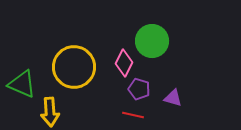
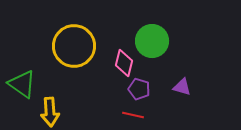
pink diamond: rotated 12 degrees counterclockwise
yellow circle: moved 21 px up
green triangle: rotated 12 degrees clockwise
purple triangle: moved 9 px right, 11 px up
